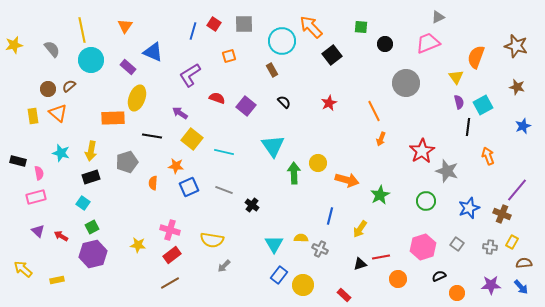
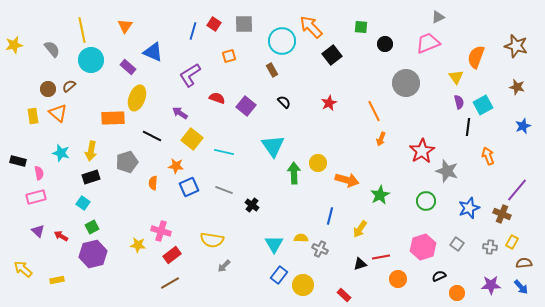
black line at (152, 136): rotated 18 degrees clockwise
pink cross at (170, 230): moved 9 px left, 1 px down
